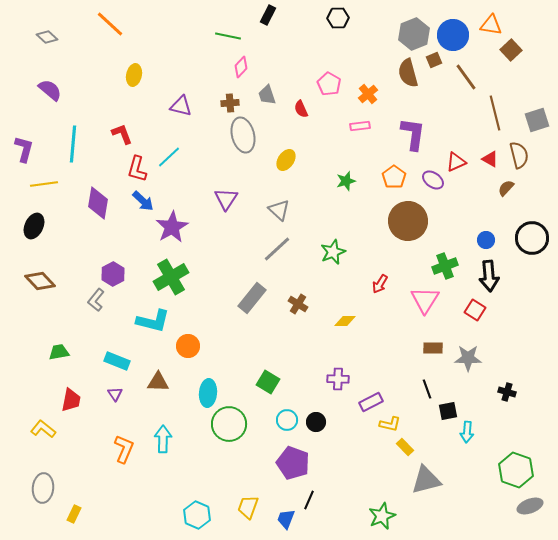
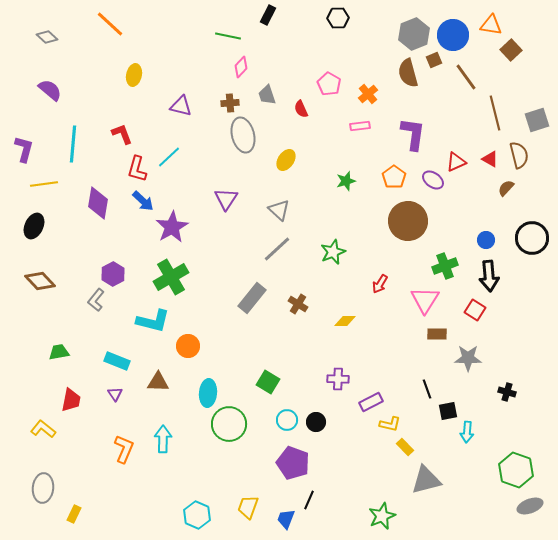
brown rectangle at (433, 348): moved 4 px right, 14 px up
